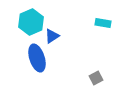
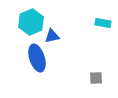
blue triangle: rotated 21 degrees clockwise
gray square: rotated 24 degrees clockwise
